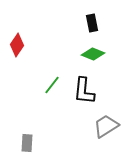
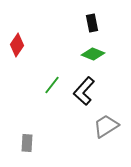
black L-shape: rotated 36 degrees clockwise
